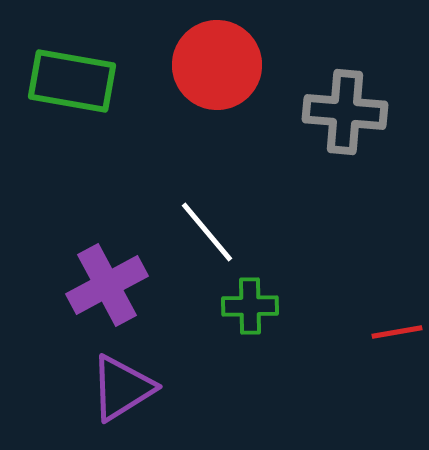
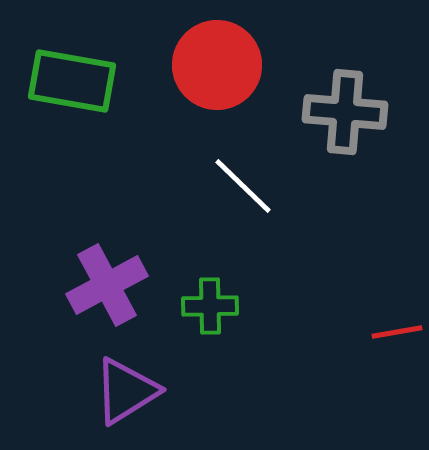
white line: moved 36 px right, 46 px up; rotated 6 degrees counterclockwise
green cross: moved 40 px left
purple triangle: moved 4 px right, 3 px down
